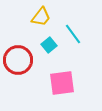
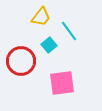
cyan line: moved 4 px left, 3 px up
red circle: moved 3 px right, 1 px down
